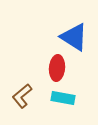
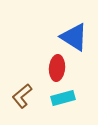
cyan rectangle: rotated 25 degrees counterclockwise
